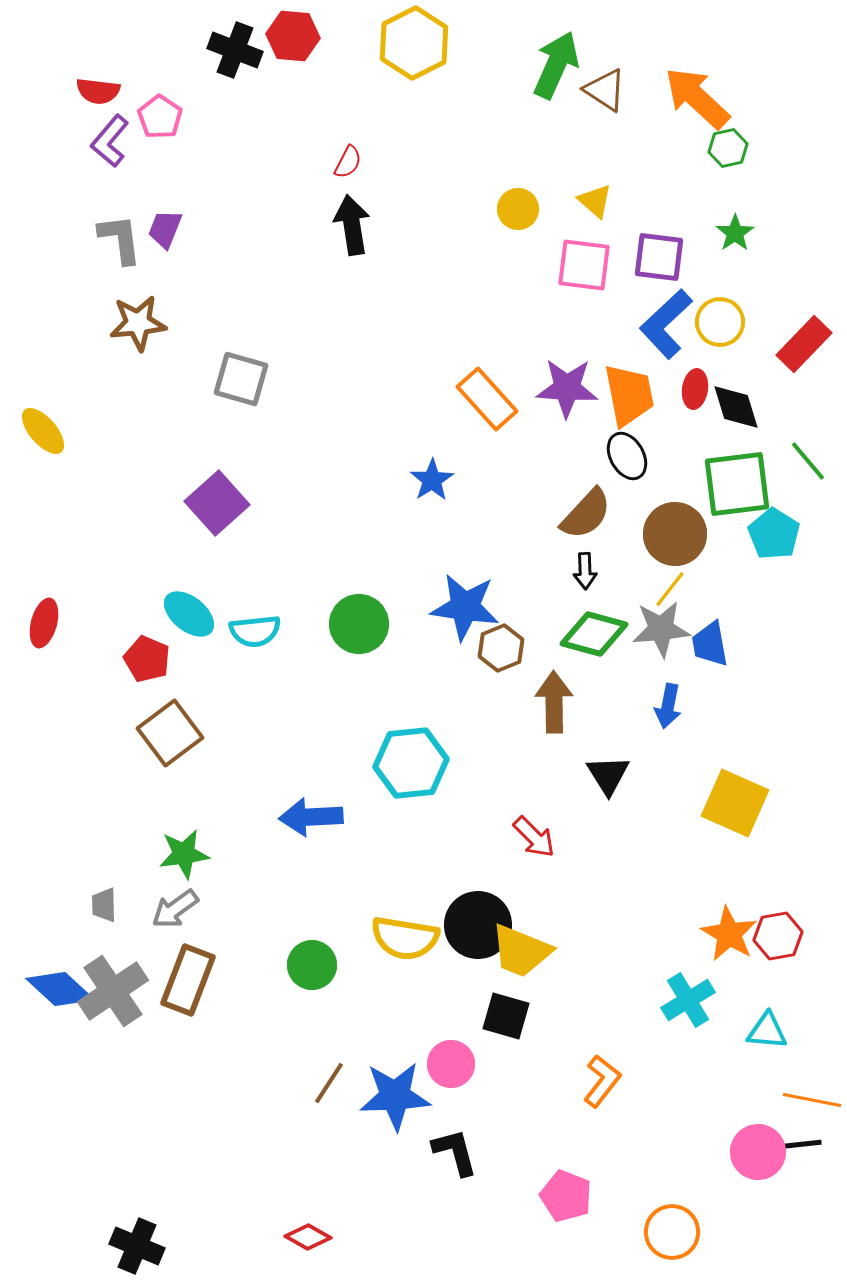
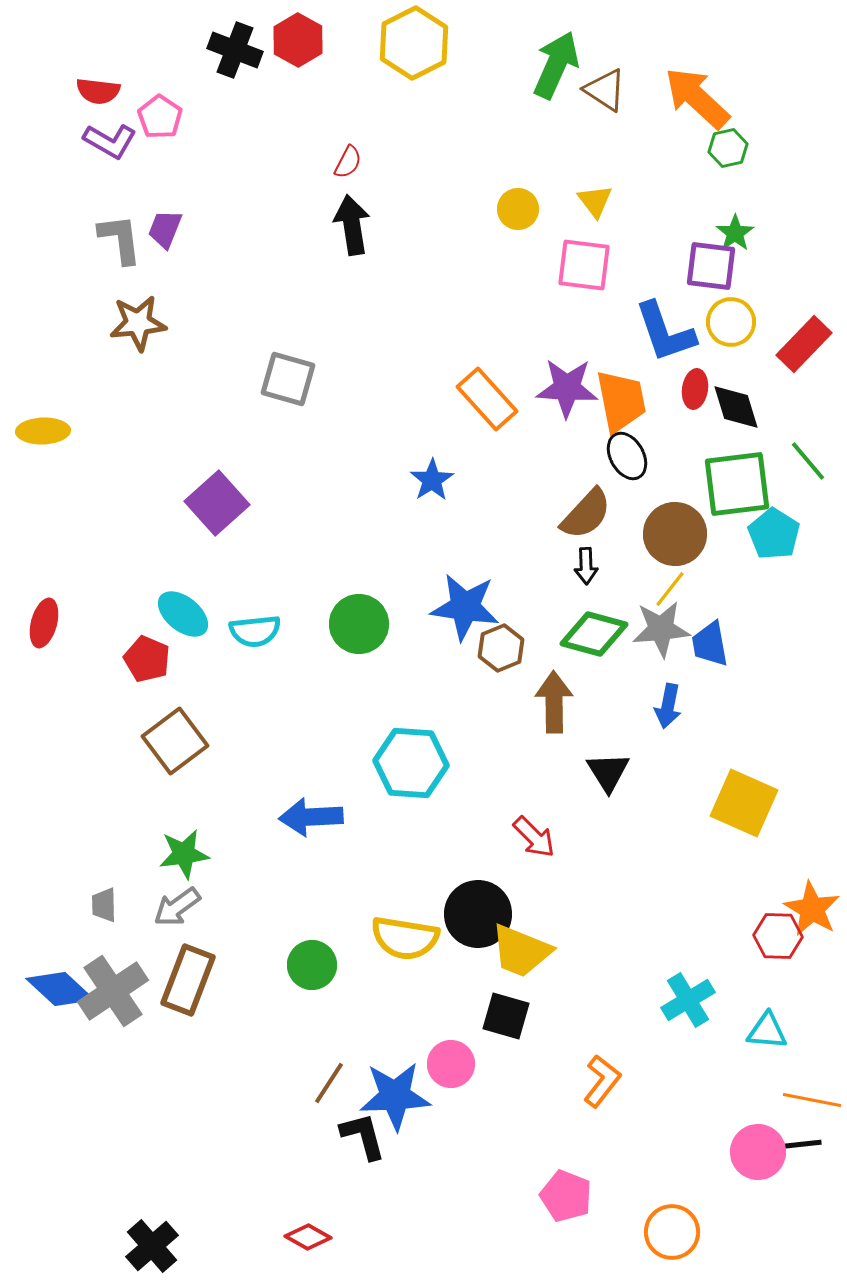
red hexagon at (293, 36): moved 5 px right, 4 px down; rotated 24 degrees clockwise
purple L-shape at (110, 141): rotated 100 degrees counterclockwise
yellow triangle at (595, 201): rotated 12 degrees clockwise
purple square at (659, 257): moved 52 px right, 9 px down
yellow circle at (720, 322): moved 11 px right
blue L-shape at (666, 324): moved 1 px left, 8 px down; rotated 66 degrees counterclockwise
gray square at (241, 379): moved 47 px right
orange trapezoid at (629, 395): moved 8 px left, 6 px down
yellow ellipse at (43, 431): rotated 51 degrees counterclockwise
black arrow at (585, 571): moved 1 px right, 5 px up
cyan ellipse at (189, 614): moved 6 px left
brown square at (170, 733): moved 5 px right, 8 px down
cyan hexagon at (411, 763): rotated 10 degrees clockwise
black triangle at (608, 775): moved 3 px up
yellow square at (735, 803): moved 9 px right
gray arrow at (175, 909): moved 2 px right, 2 px up
black circle at (478, 925): moved 11 px up
orange star at (729, 934): moved 83 px right, 25 px up
red hexagon at (778, 936): rotated 12 degrees clockwise
black L-shape at (455, 1152): moved 92 px left, 16 px up
black cross at (137, 1246): moved 15 px right; rotated 26 degrees clockwise
